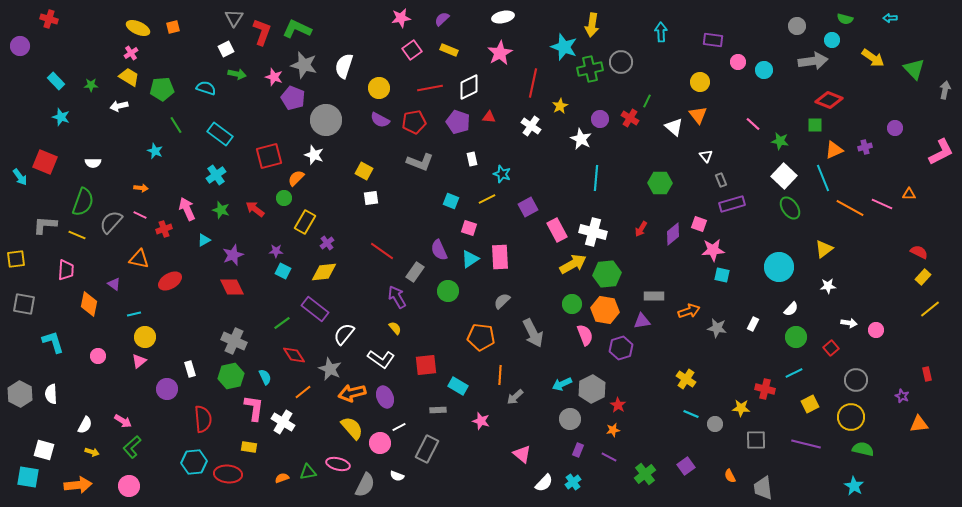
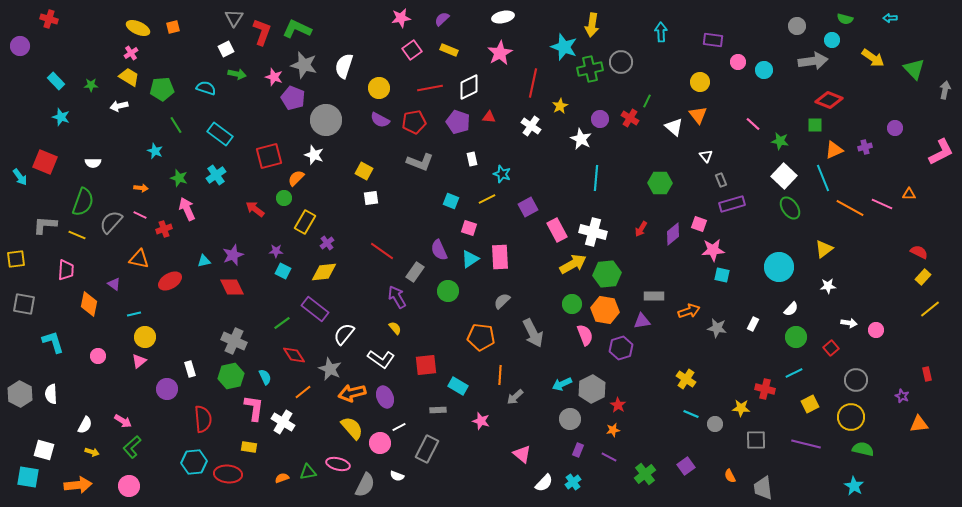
green star at (221, 210): moved 42 px left, 32 px up
cyan triangle at (204, 240): moved 21 px down; rotated 16 degrees clockwise
